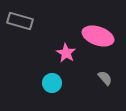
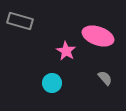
pink star: moved 2 px up
